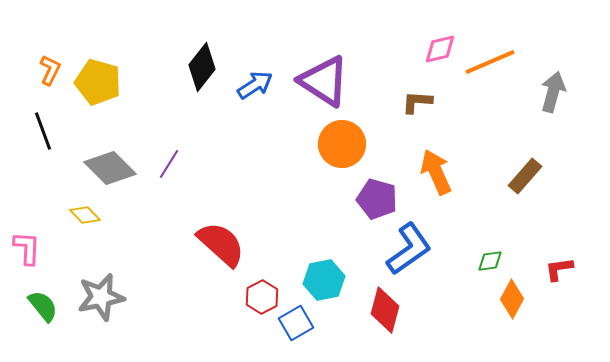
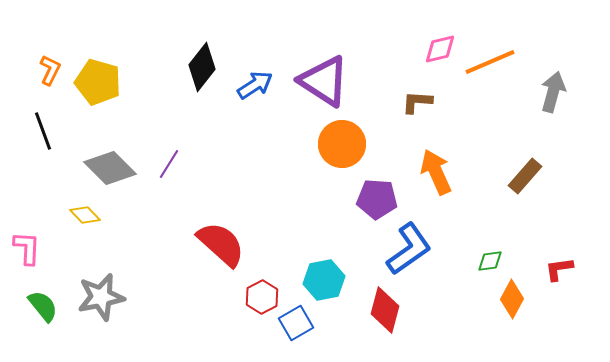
purple pentagon: rotated 12 degrees counterclockwise
